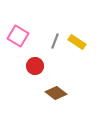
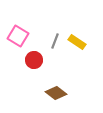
red circle: moved 1 px left, 6 px up
